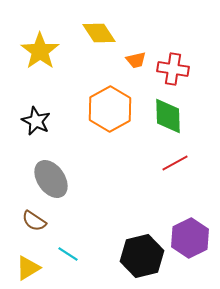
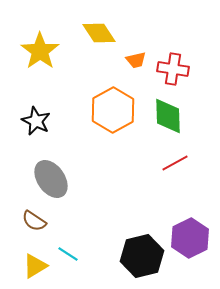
orange hexagon: moved 3 px right, 1 px down
yellow triangle: moved 7 px right, 2 px up
